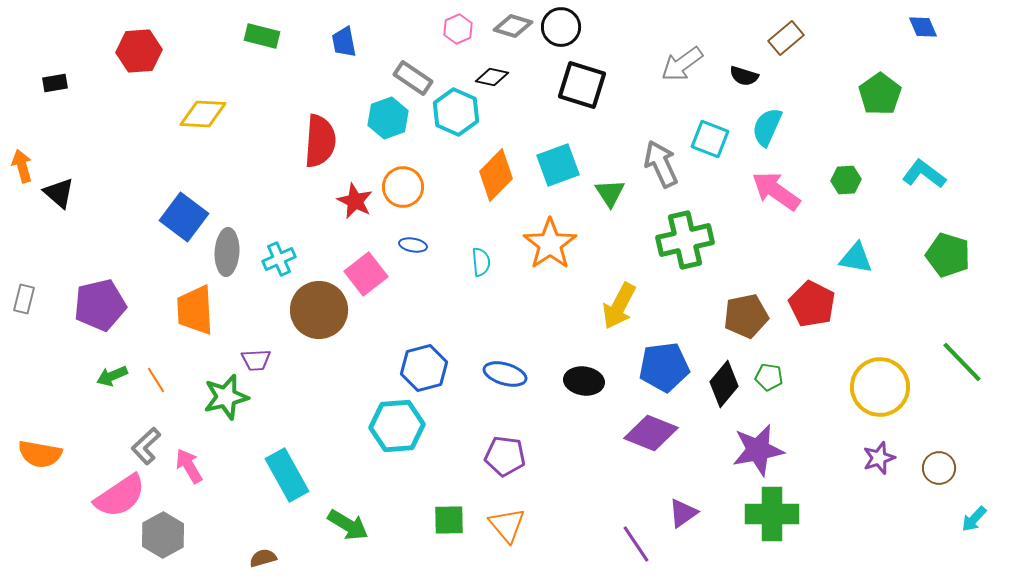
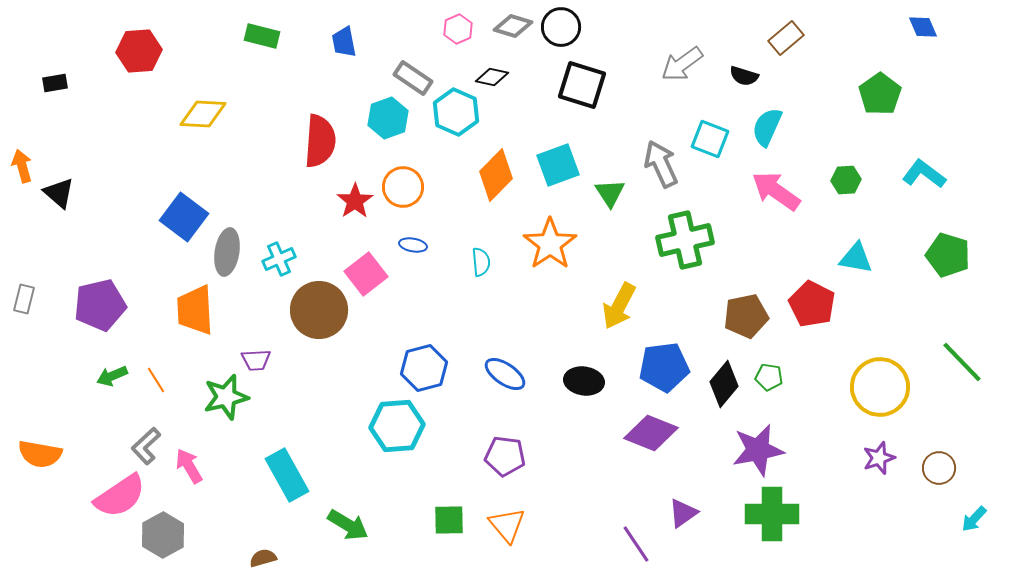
red star at (355, 201): rotated 12 degrees clockwise
gray ellipse at (227, 252): rotated 6 degrees clockwise
blue ellipse at (505, 374): rotated 18 degrees clockwise
